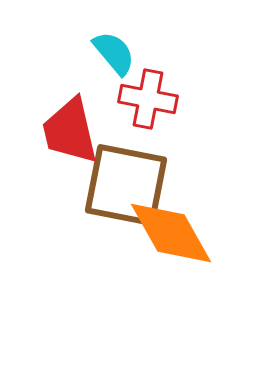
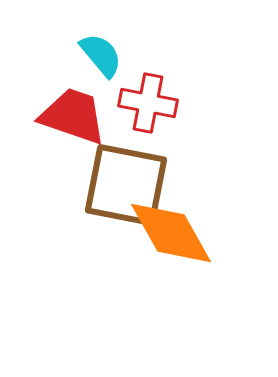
cyan semicircle: moved 13 px left, 2 px down
red cross: moved 4 px down
red trapezoid: moved 3 px right, 15 px up; rotated 122 degrees clockwise
